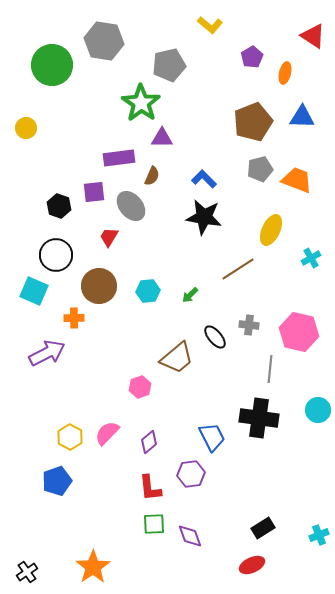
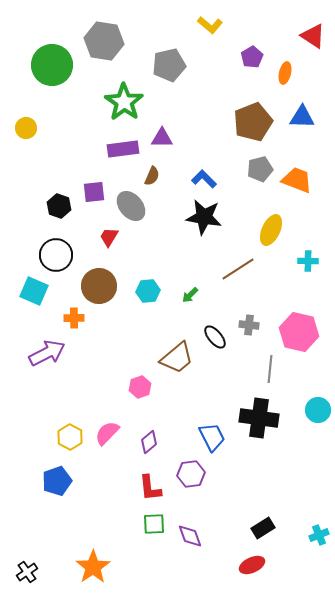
green star at (141, 103): moved 17 px left, 1 px up
purple rectangle at (119, 158): moved 4 px right, 9 px up
cyan cross at (311, 258): moved 3 px left, 3 px down; rotated 30 degrees clockwise
